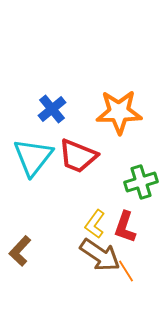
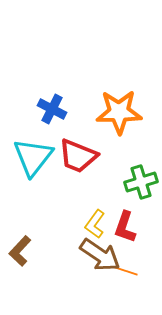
blue cross: rotated 24 degrees counterclockwise
orange line: rotated 40 degrees counterclockwise
